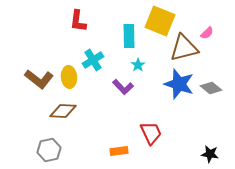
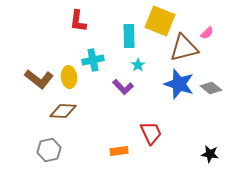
cyan cross: rotated 20 degrees clockwise
